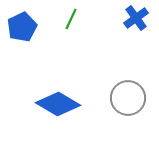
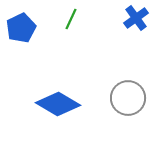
blue pentagon: moved 1 px left, 1 px down
